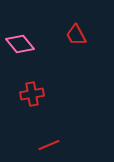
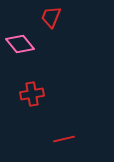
red trapezoid: moved 25 px left, 18 px up; rotated 50 degrees clockwise
red line: moved 15 px right, 6 px up; rotated 10 degrees clockwise
